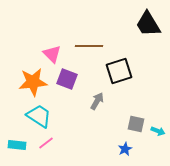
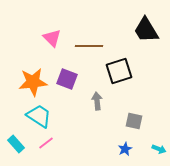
black trapezoid: moved 2 px left, 6 px down
pink triangle: moved 16 px up
gray arrow: rotated 36 degrees counterclockwise
gray square: moved 2 px left, 3 px up
cyan arrow: moved 1 px right, 18 px down
cyan rectangle: moved 1 px left, 1 px up; rotated 42 degrees clockwise
